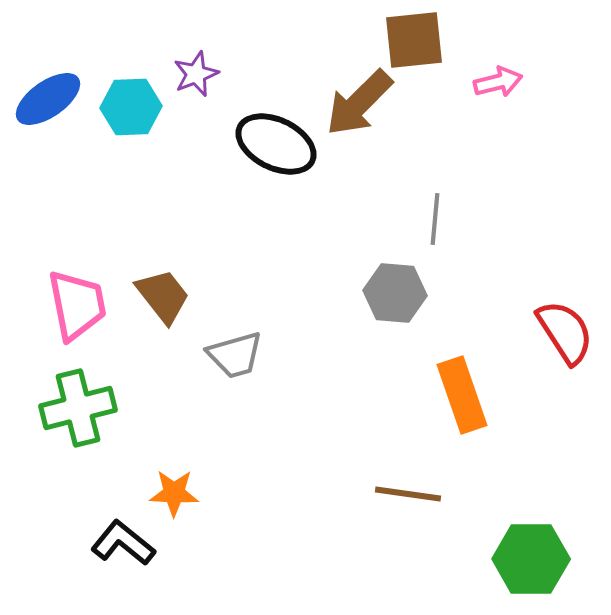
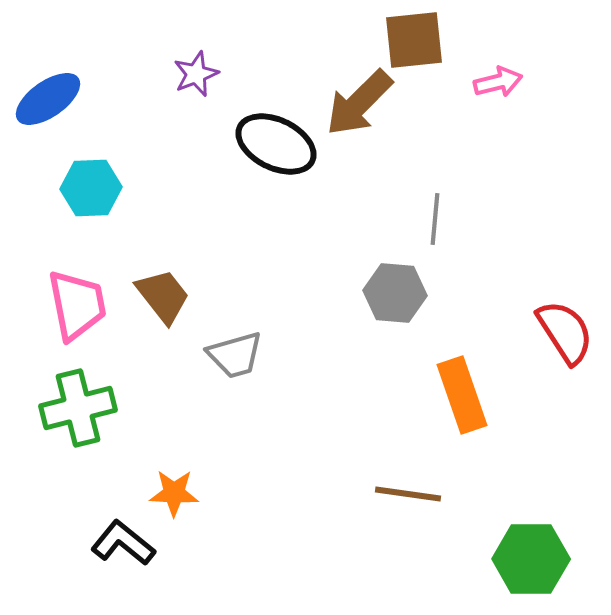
cyan hexagon: moved 40 px left, 81 px down
